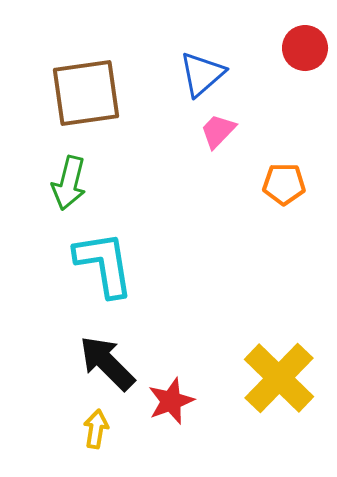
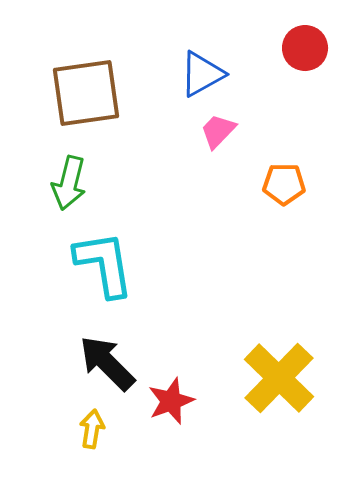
blue triangle: rotated 12 degrees clockwise
yellow arrow: moved 4 px left
